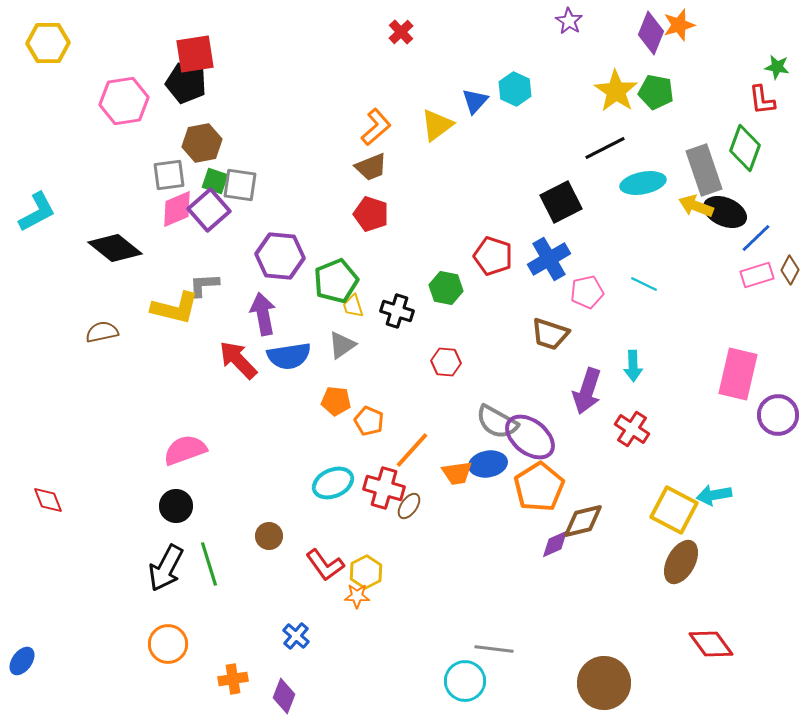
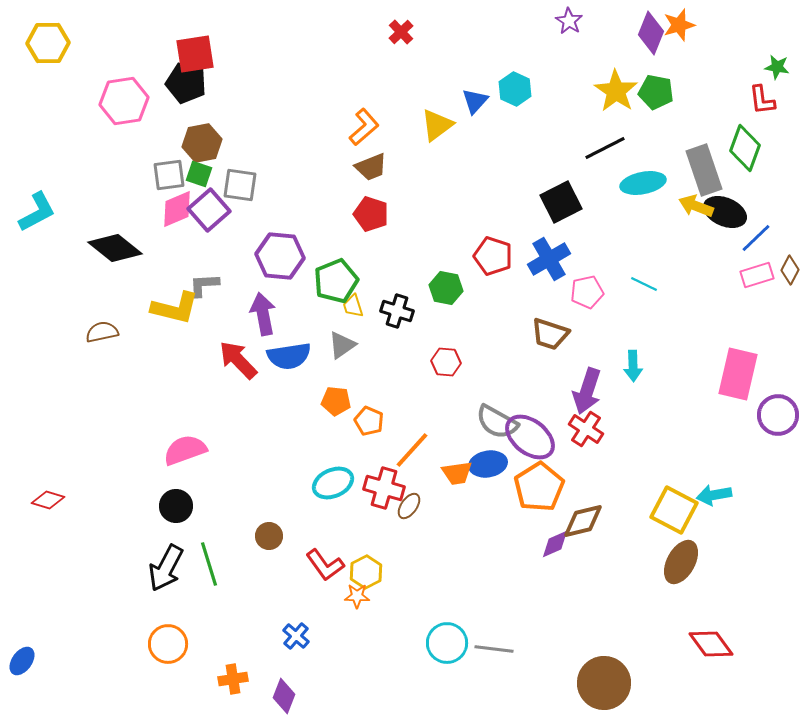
orange L-shape at (376, 127): moved 12 px left
green square at (215, 181): moved 16 px left, 7 px up
red cross at (632, 429): moved 46 px left
red diamond at (48, 500): rotated 52 degrees counterclockwise
cyan circle at (465, 681): moved 18 px left, 38 px up
